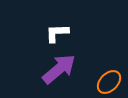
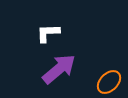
white L-shape: moved 9 px left
